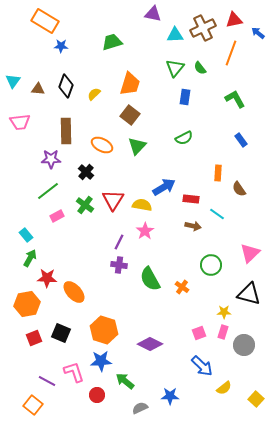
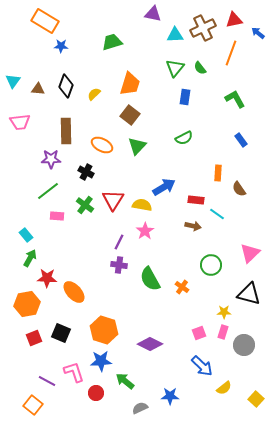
black cross at (86, 172): rotated 14 degrees counterclockwise
red rectangle at (191, 199): moved 5 px right, 1 px down
pink rectangle at (57, 216): rotated 32 degrees clockwise
red circle at (97, 395): moved 1 px left, 2 px up
